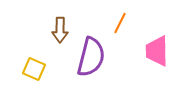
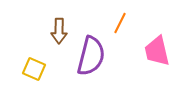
brown arrow: moved 1 px left, 1 px down
pink trapezoid: rotated 12 degrees counterclockwise
purple semicircle: moved 1 px up
